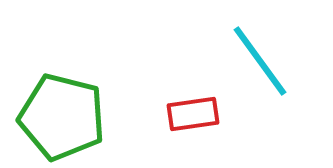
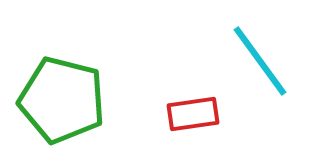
green pentagon: moved 17 px up
